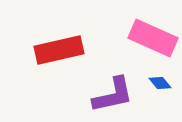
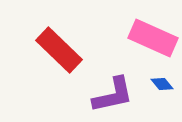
red rectangle: rotated 57 degrees clockwise
blue diamond: moved 2 px right, 1 px down
